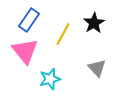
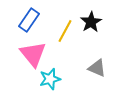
black star: moved 3 px left, 1 px up
yellow line: moved 2 px right, 3 px up
pink triangle: moved 8 px right, 3 px down
gray triangle: rotated 24 degrees counterclockwise
